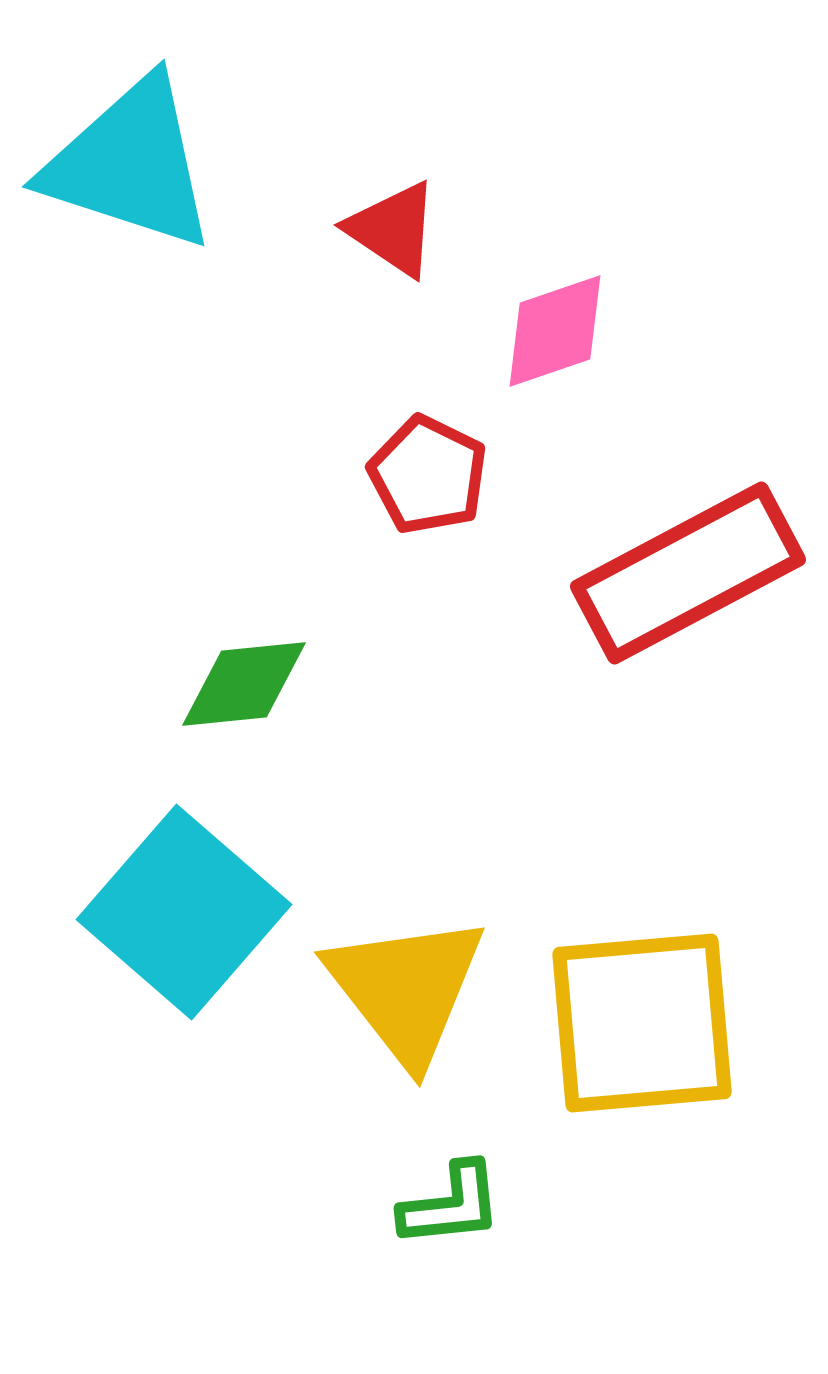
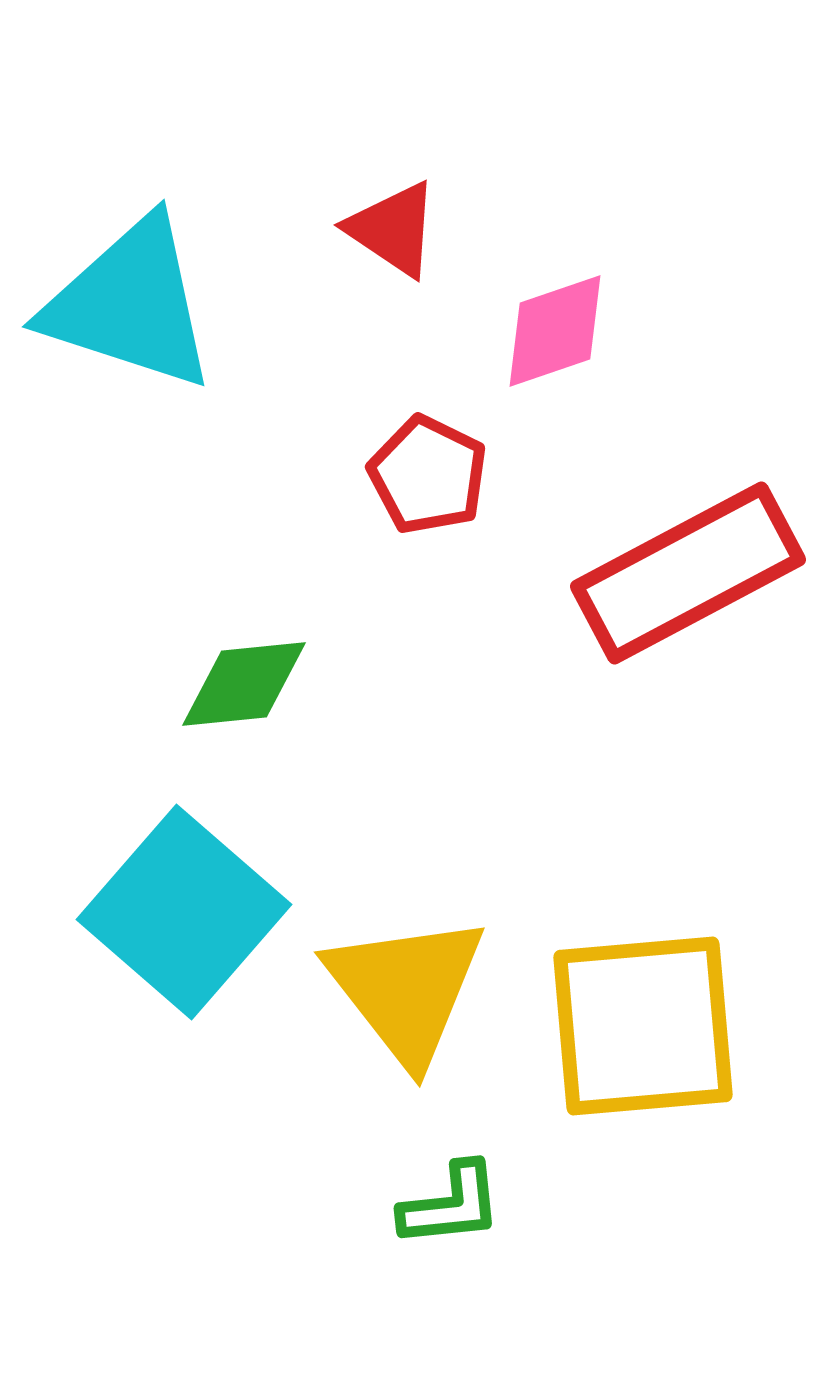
cyan triangle: moved 140 px down
yellow square: moved 1 px right, 3 px down
